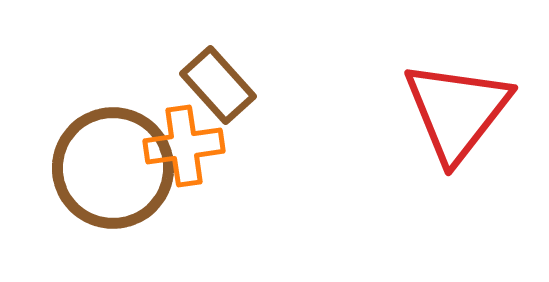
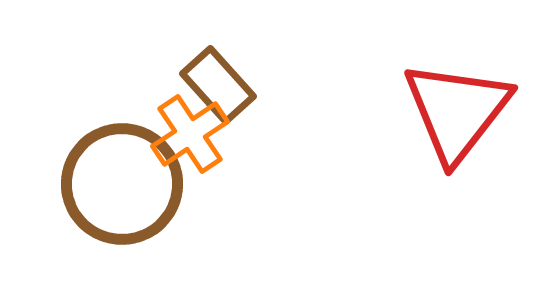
orange cross: moved 6 px right, 12 px up; rotated 26 degrees counterclockwise
brown circle: moved 9 px right, 16 px down
